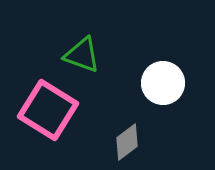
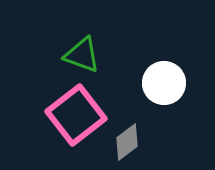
white circle: moved 1 px right
pink square: moved 28 px right, 5 px down; rotated 20 degrees clockwise
